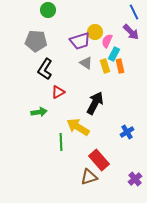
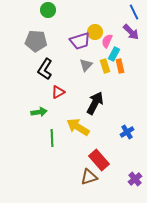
gray triangle: moved 2 px down; rotated 40 degrees clockwise
green line: moved 9 px left, 4 px up
